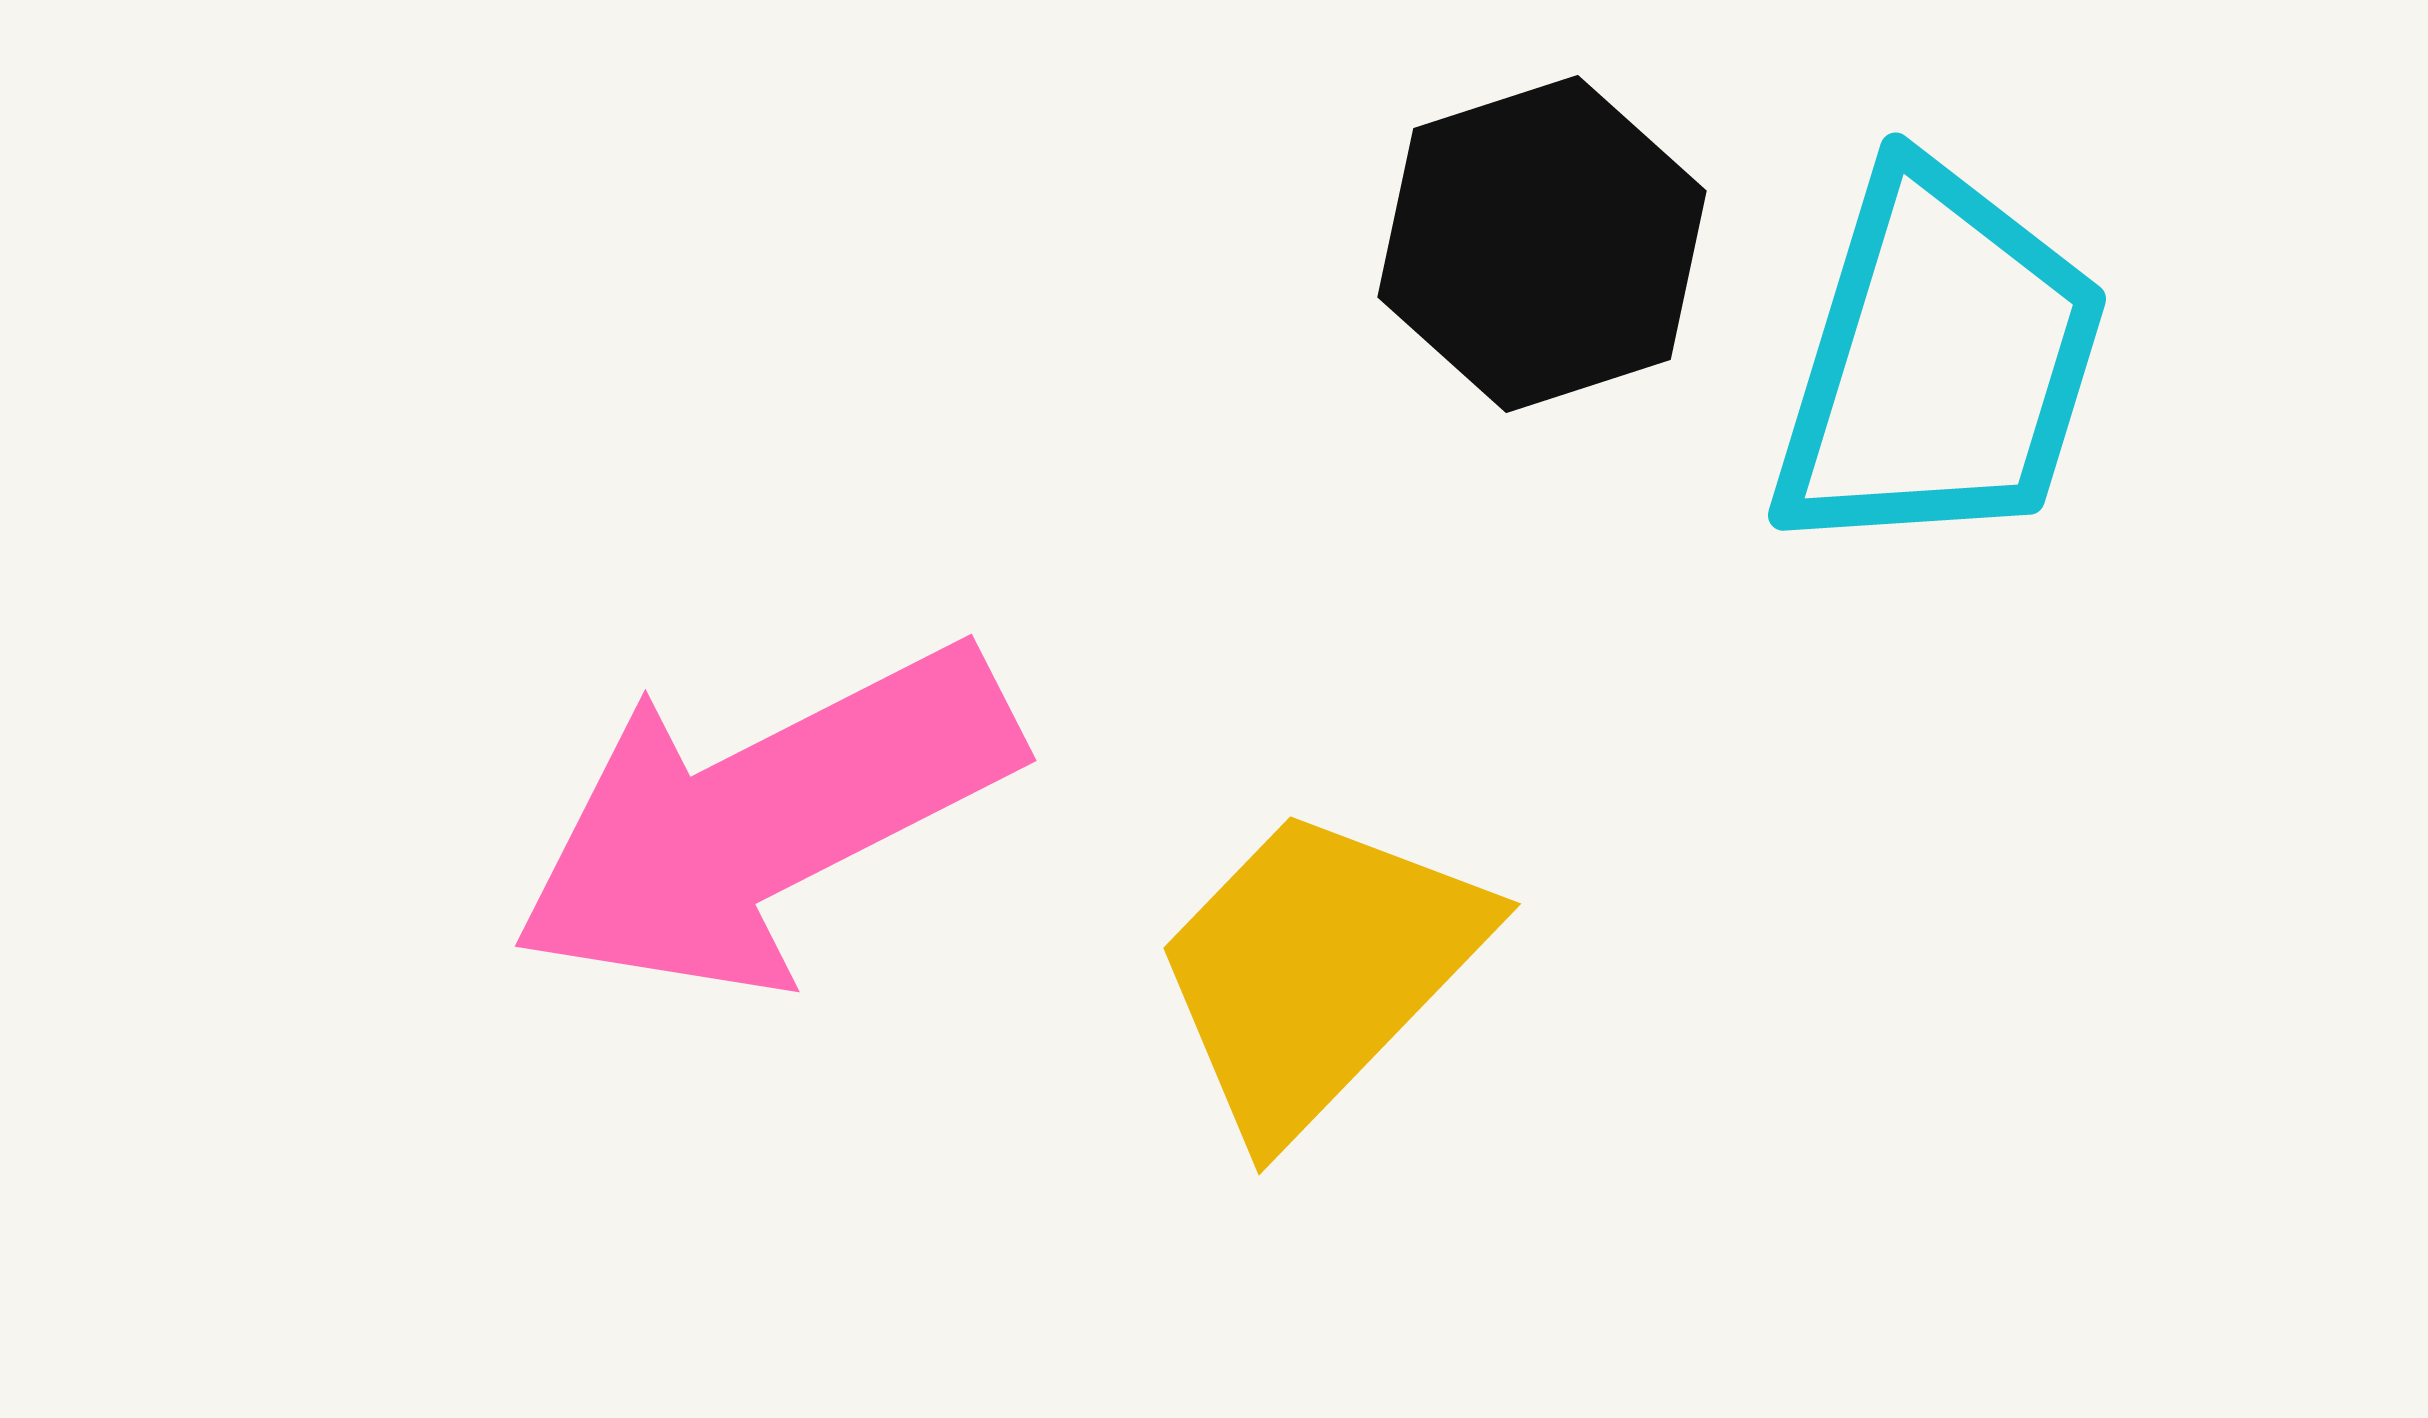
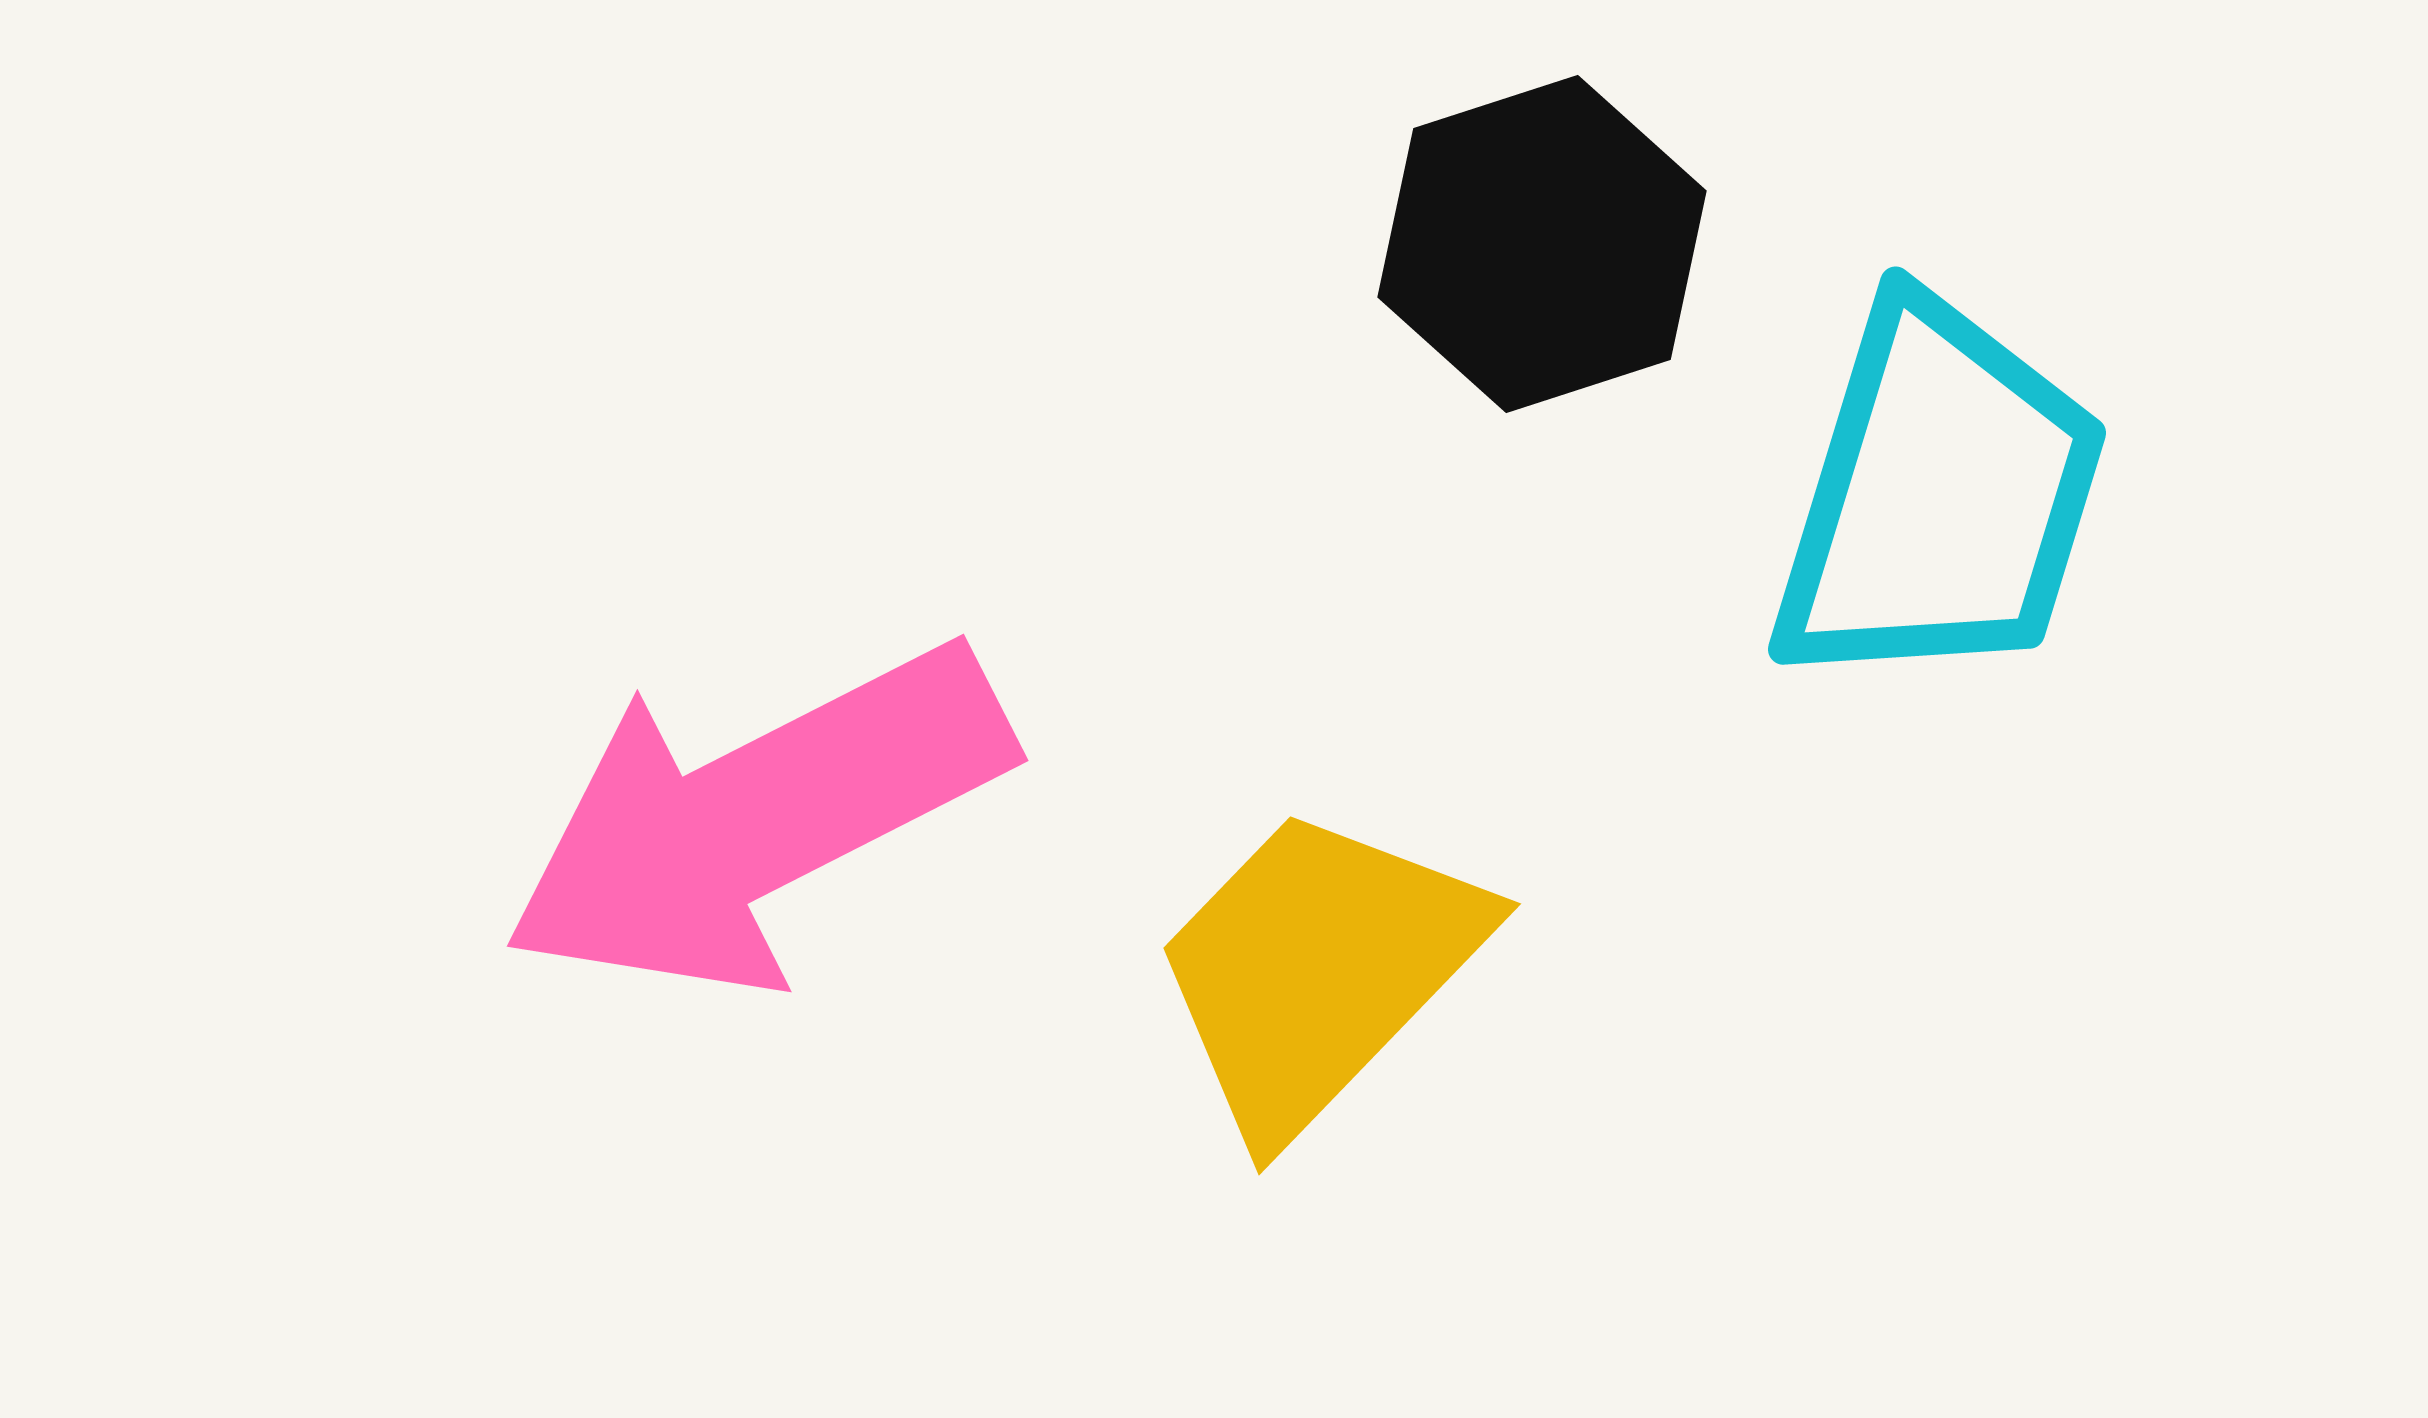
cyan trapezoid: moved 134 px down
pink arrow: moved 8 px left
